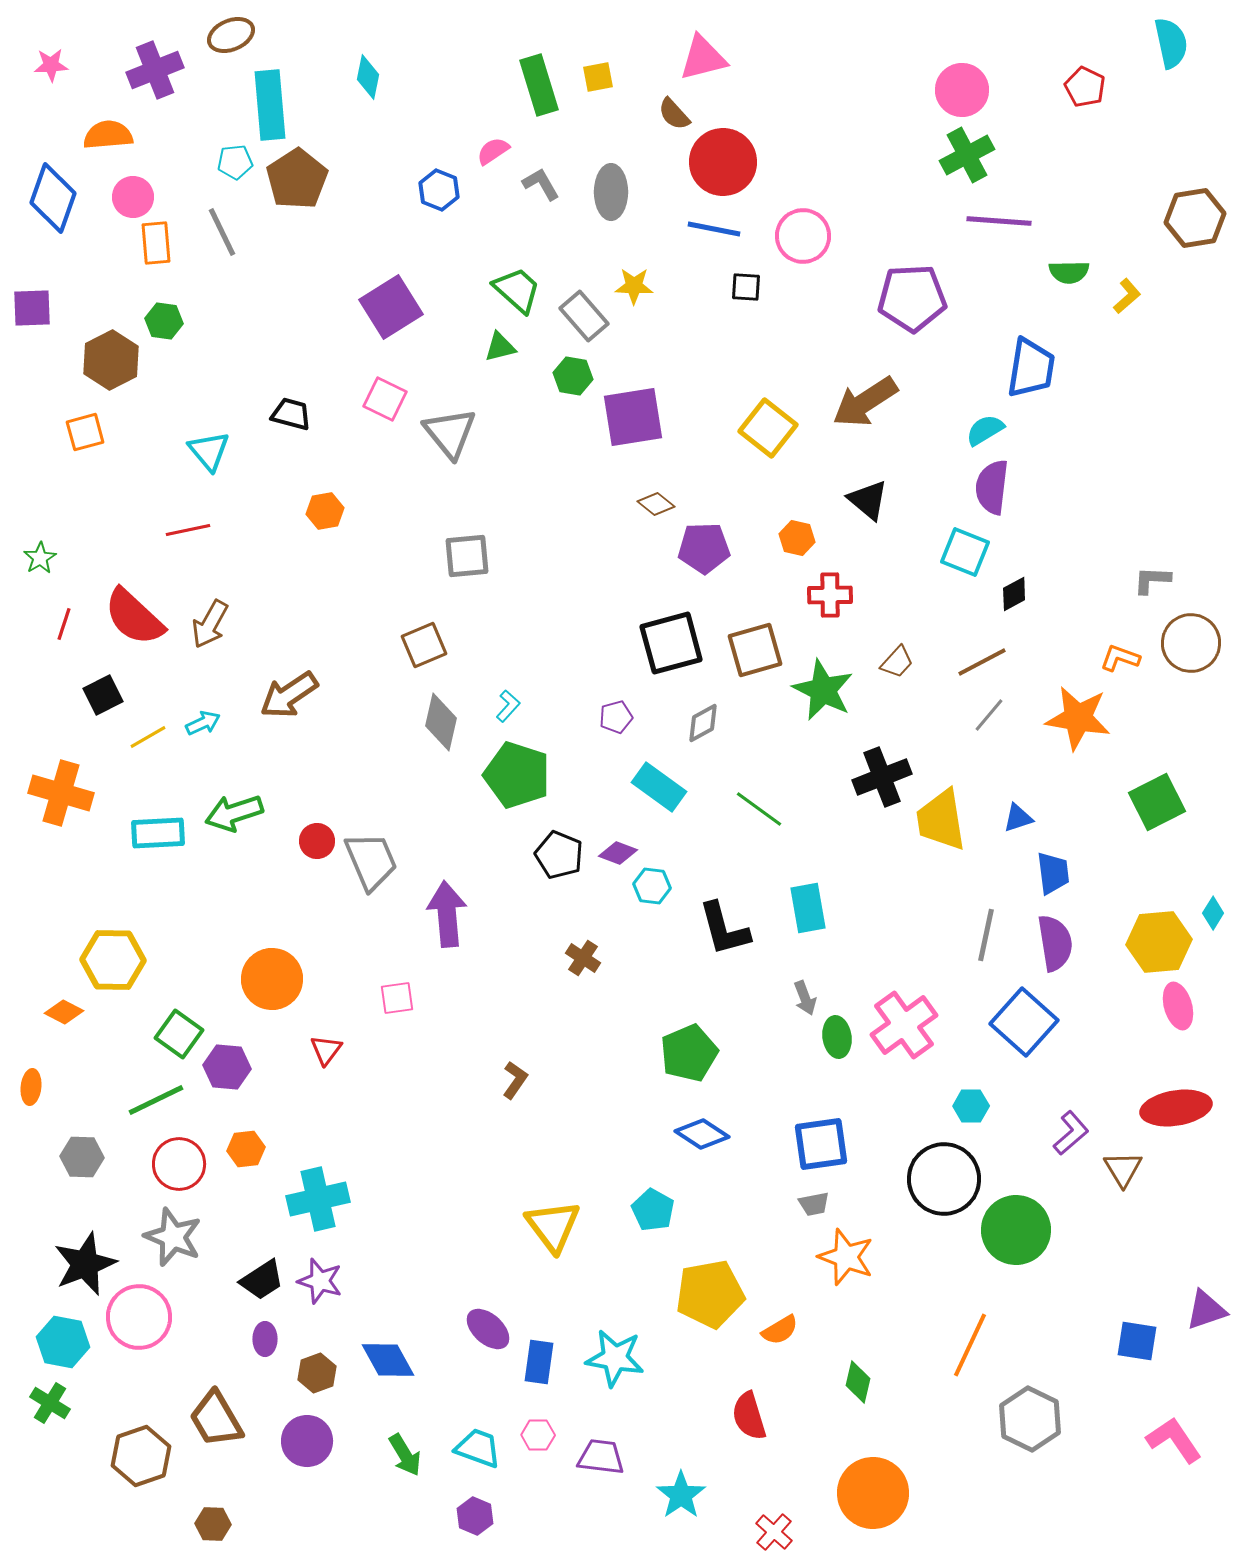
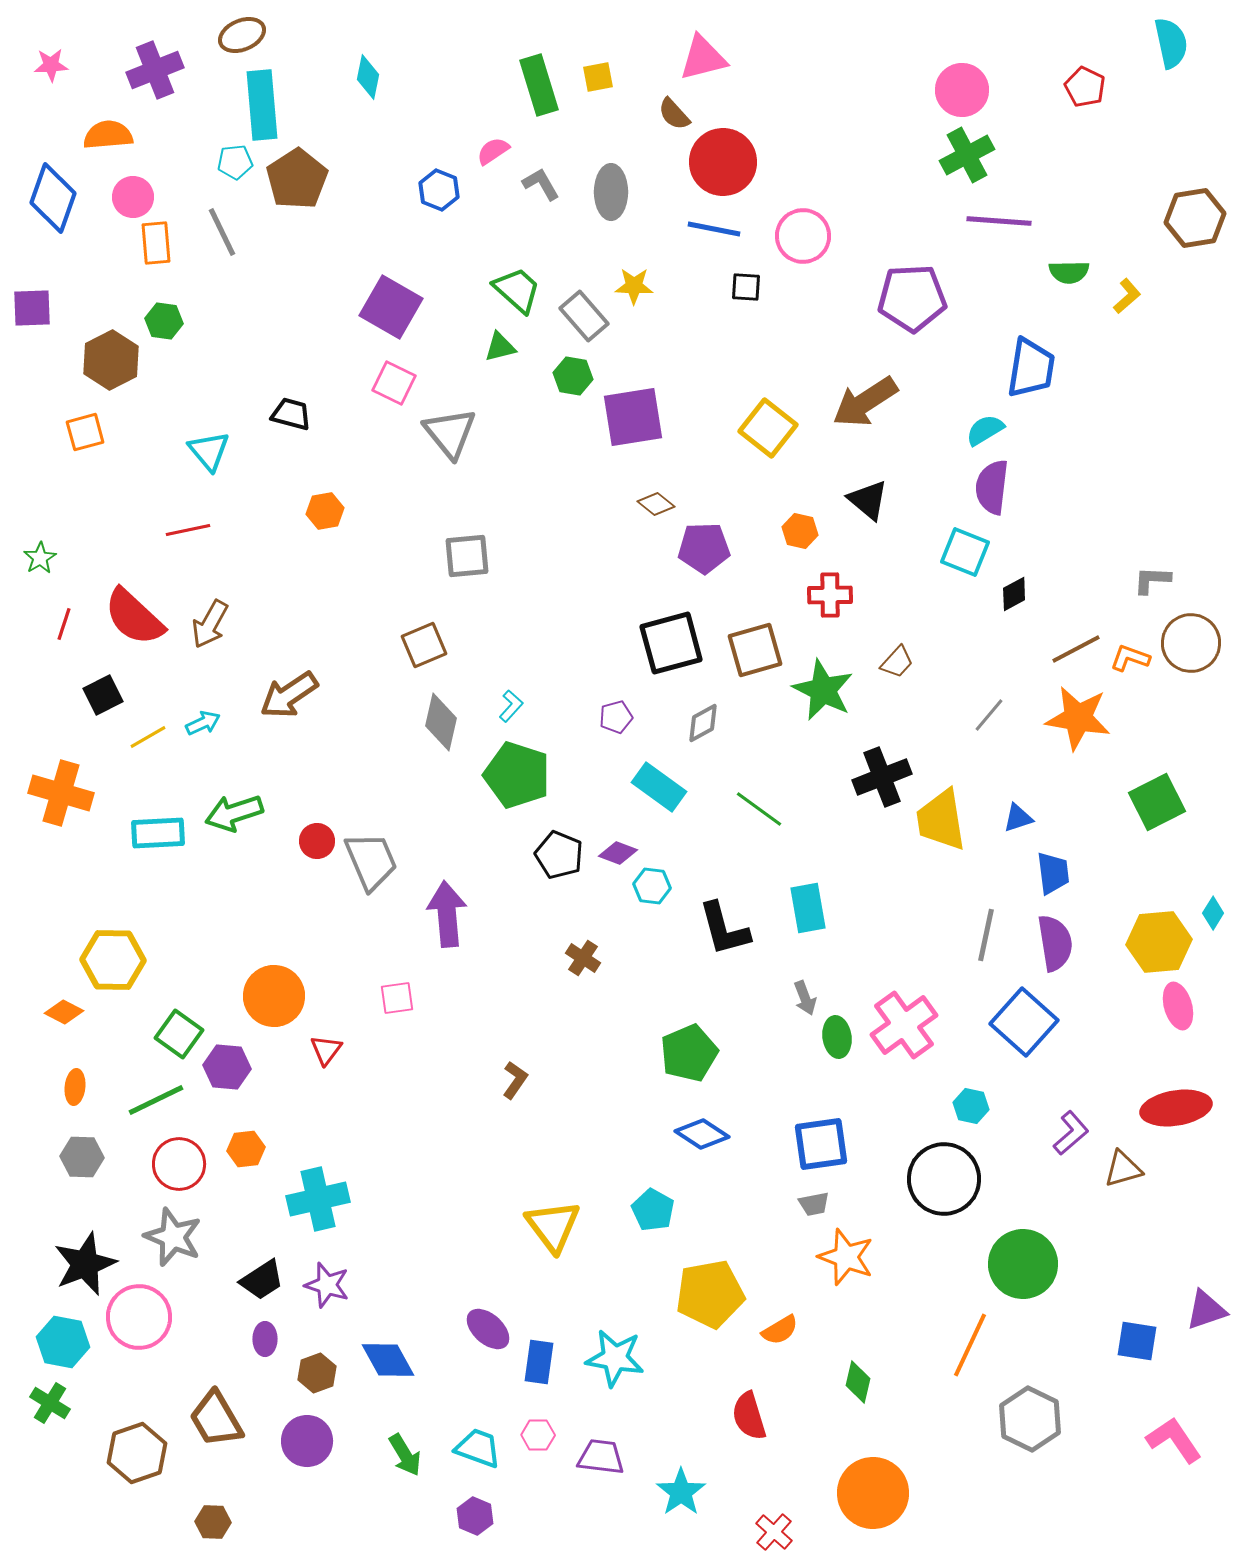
brown ellipse at (231, 35): moved 11 px right
cyan rectangle at (270, 105): moved 8 px left
purple square at (391, 307): rotated 28 degrees counterclockwise
pink square at (385, 399): moved 9 px right, 16 px up
orange hexagon at (797, 538): moved 3 px right, 7 px up
orange L-shape at (1120, 658): moved 10 px right
brown line at (982, 662): moved 94 px right, 13 px up
cyan L-shape at (508, 706): moved 3 px right
orange circle at (272, 979): moved 2 px right, 17 px down
orange ellipse at (31, 1087): moved 44 px right
cyan hexagon at (971, 1106): rotated 12 degrees clockwise
brown triangle at (1123, 1169): rotated 45 degrees clockwise
green circle at (1016, 1230): moved 7 px right, 34 px down
purple star at (320, 1281): moved 7 px right, 4 px down
brown hexagon at (141, 1456): moved 4 px left, 3 px up
cyan star at (681, 1495): moved 3 px up
brown hexagon at (213, 1524): moved 2 px up
